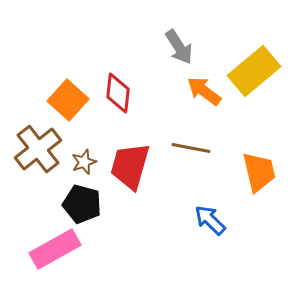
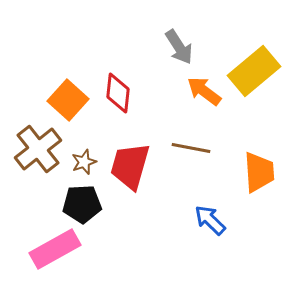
orange trapezoid: rotated 9 degrees clockwise
black pentagon: rotated 18 degrees counterclockwise
